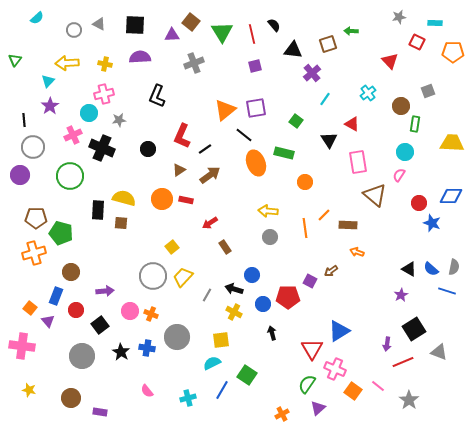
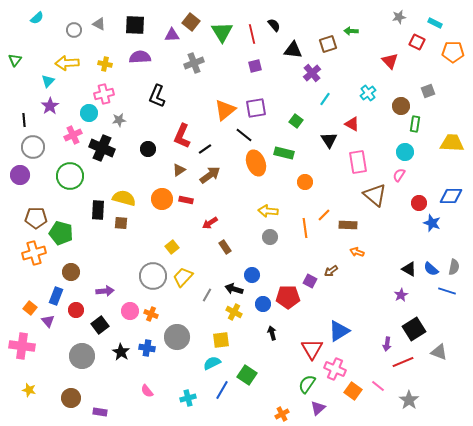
cyan rectangle at (435, 23): rotated 24 degrees clockwise
